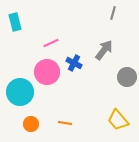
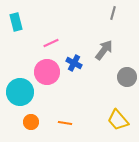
cyan rectangle: moved 1 px right
orange circle: moved 2 px up
